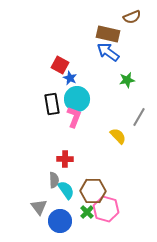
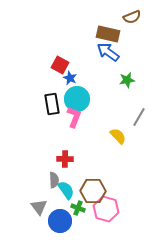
green cross: moved 9 px left, 4 px up; rotated 24 degrees counterclockwise
